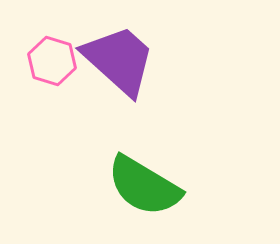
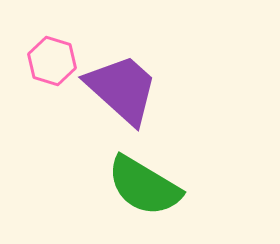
purple trapezoid: moved 3 px right, 29 px down
